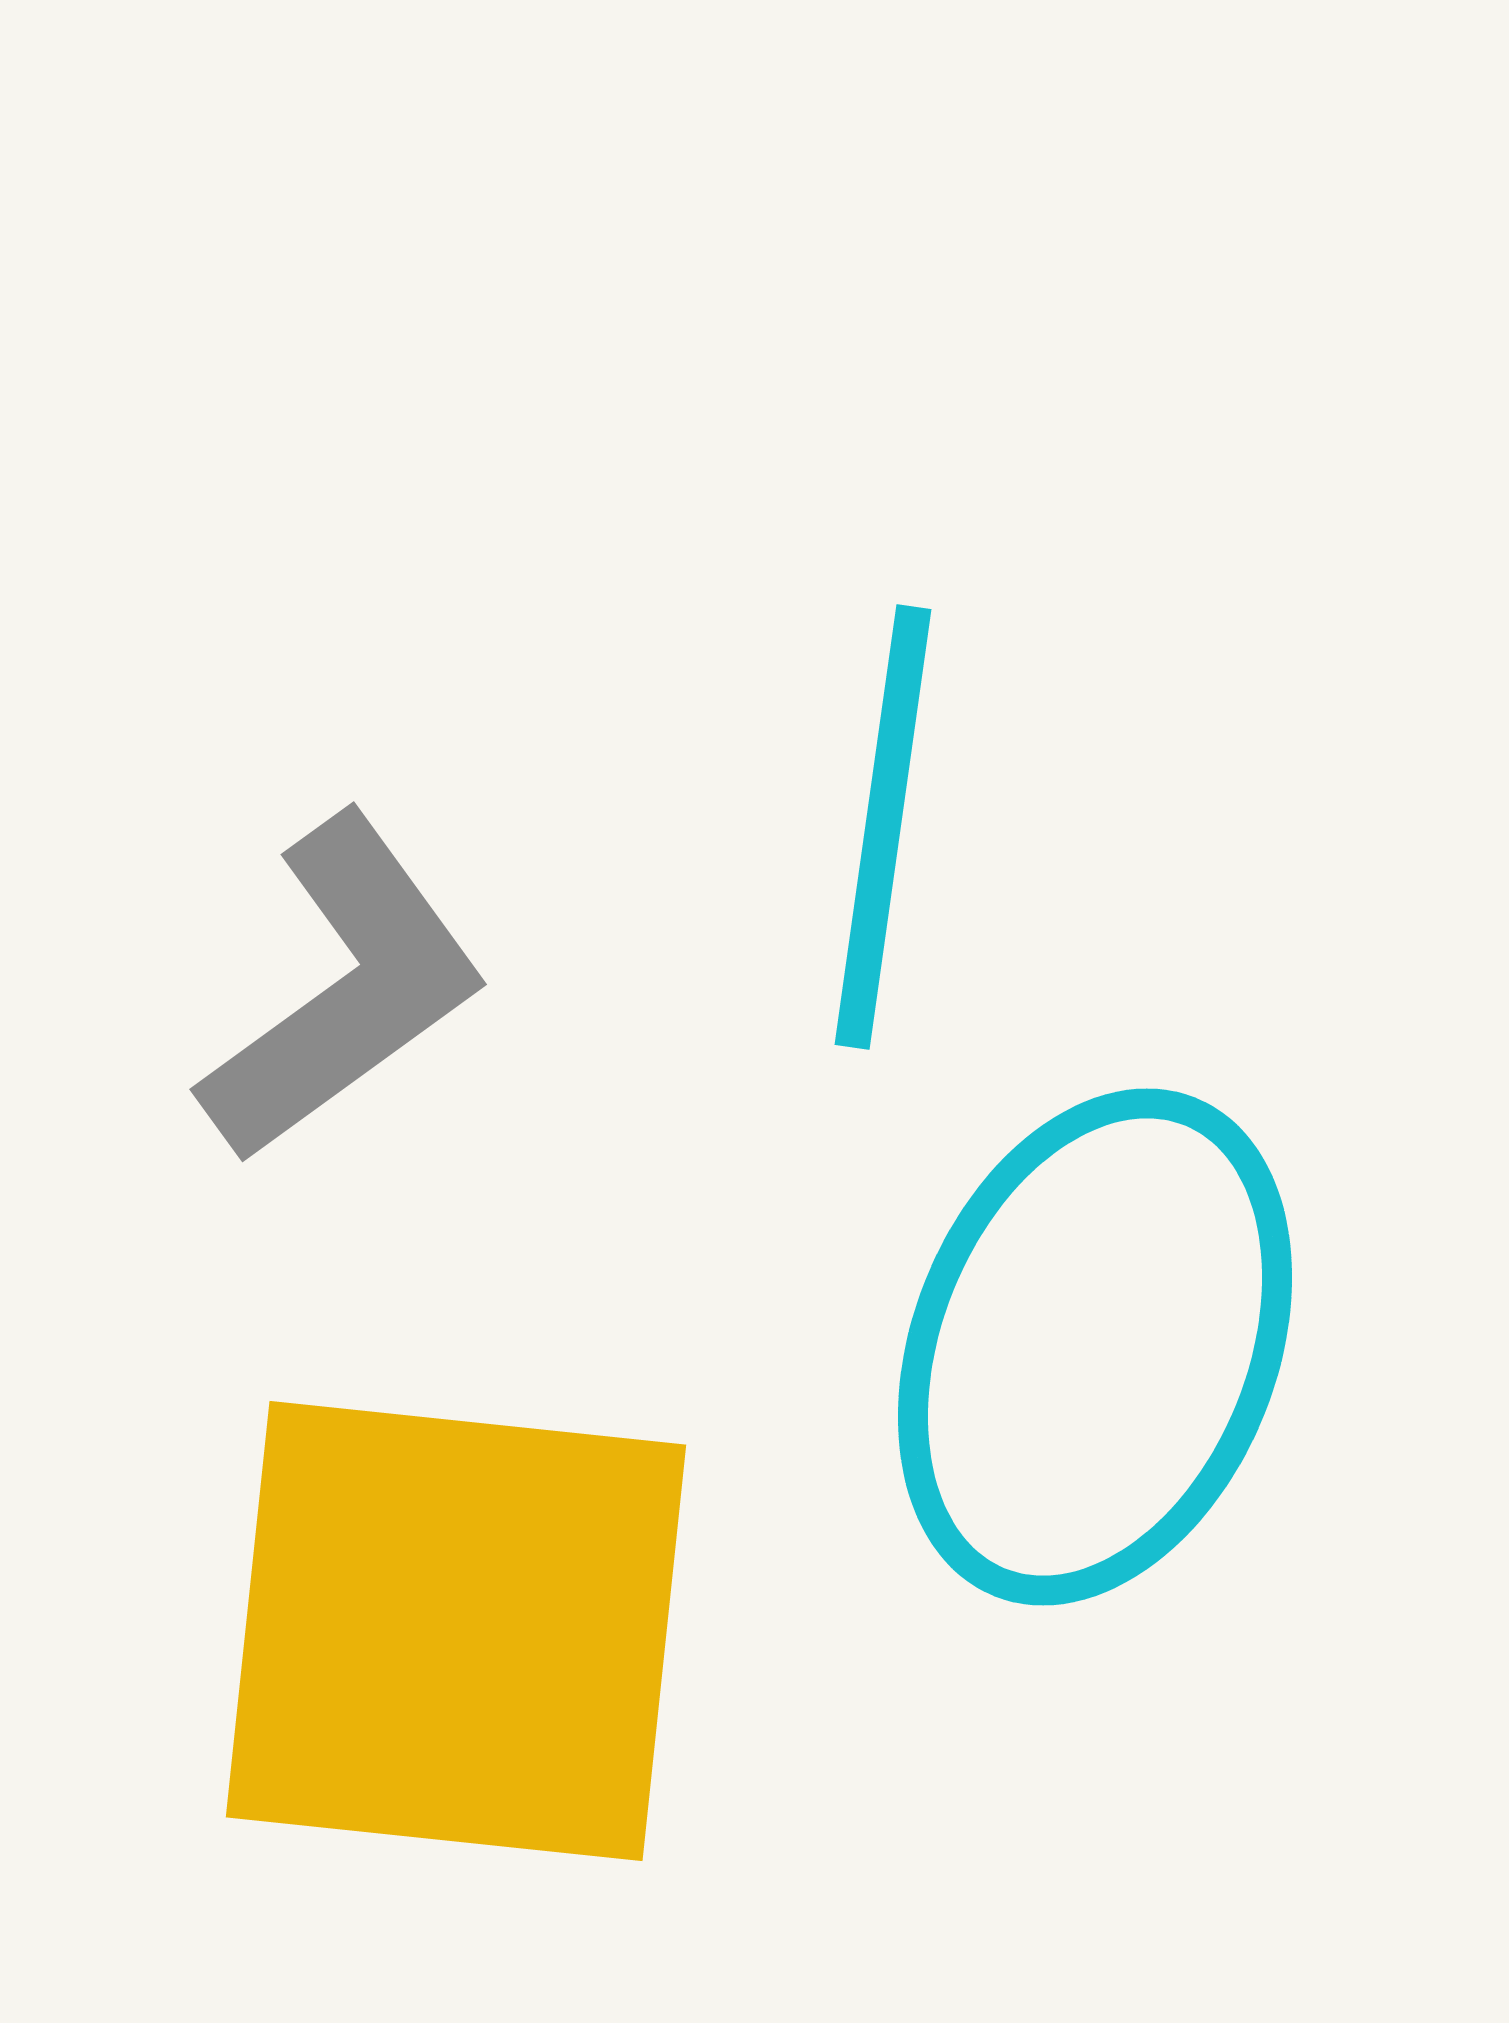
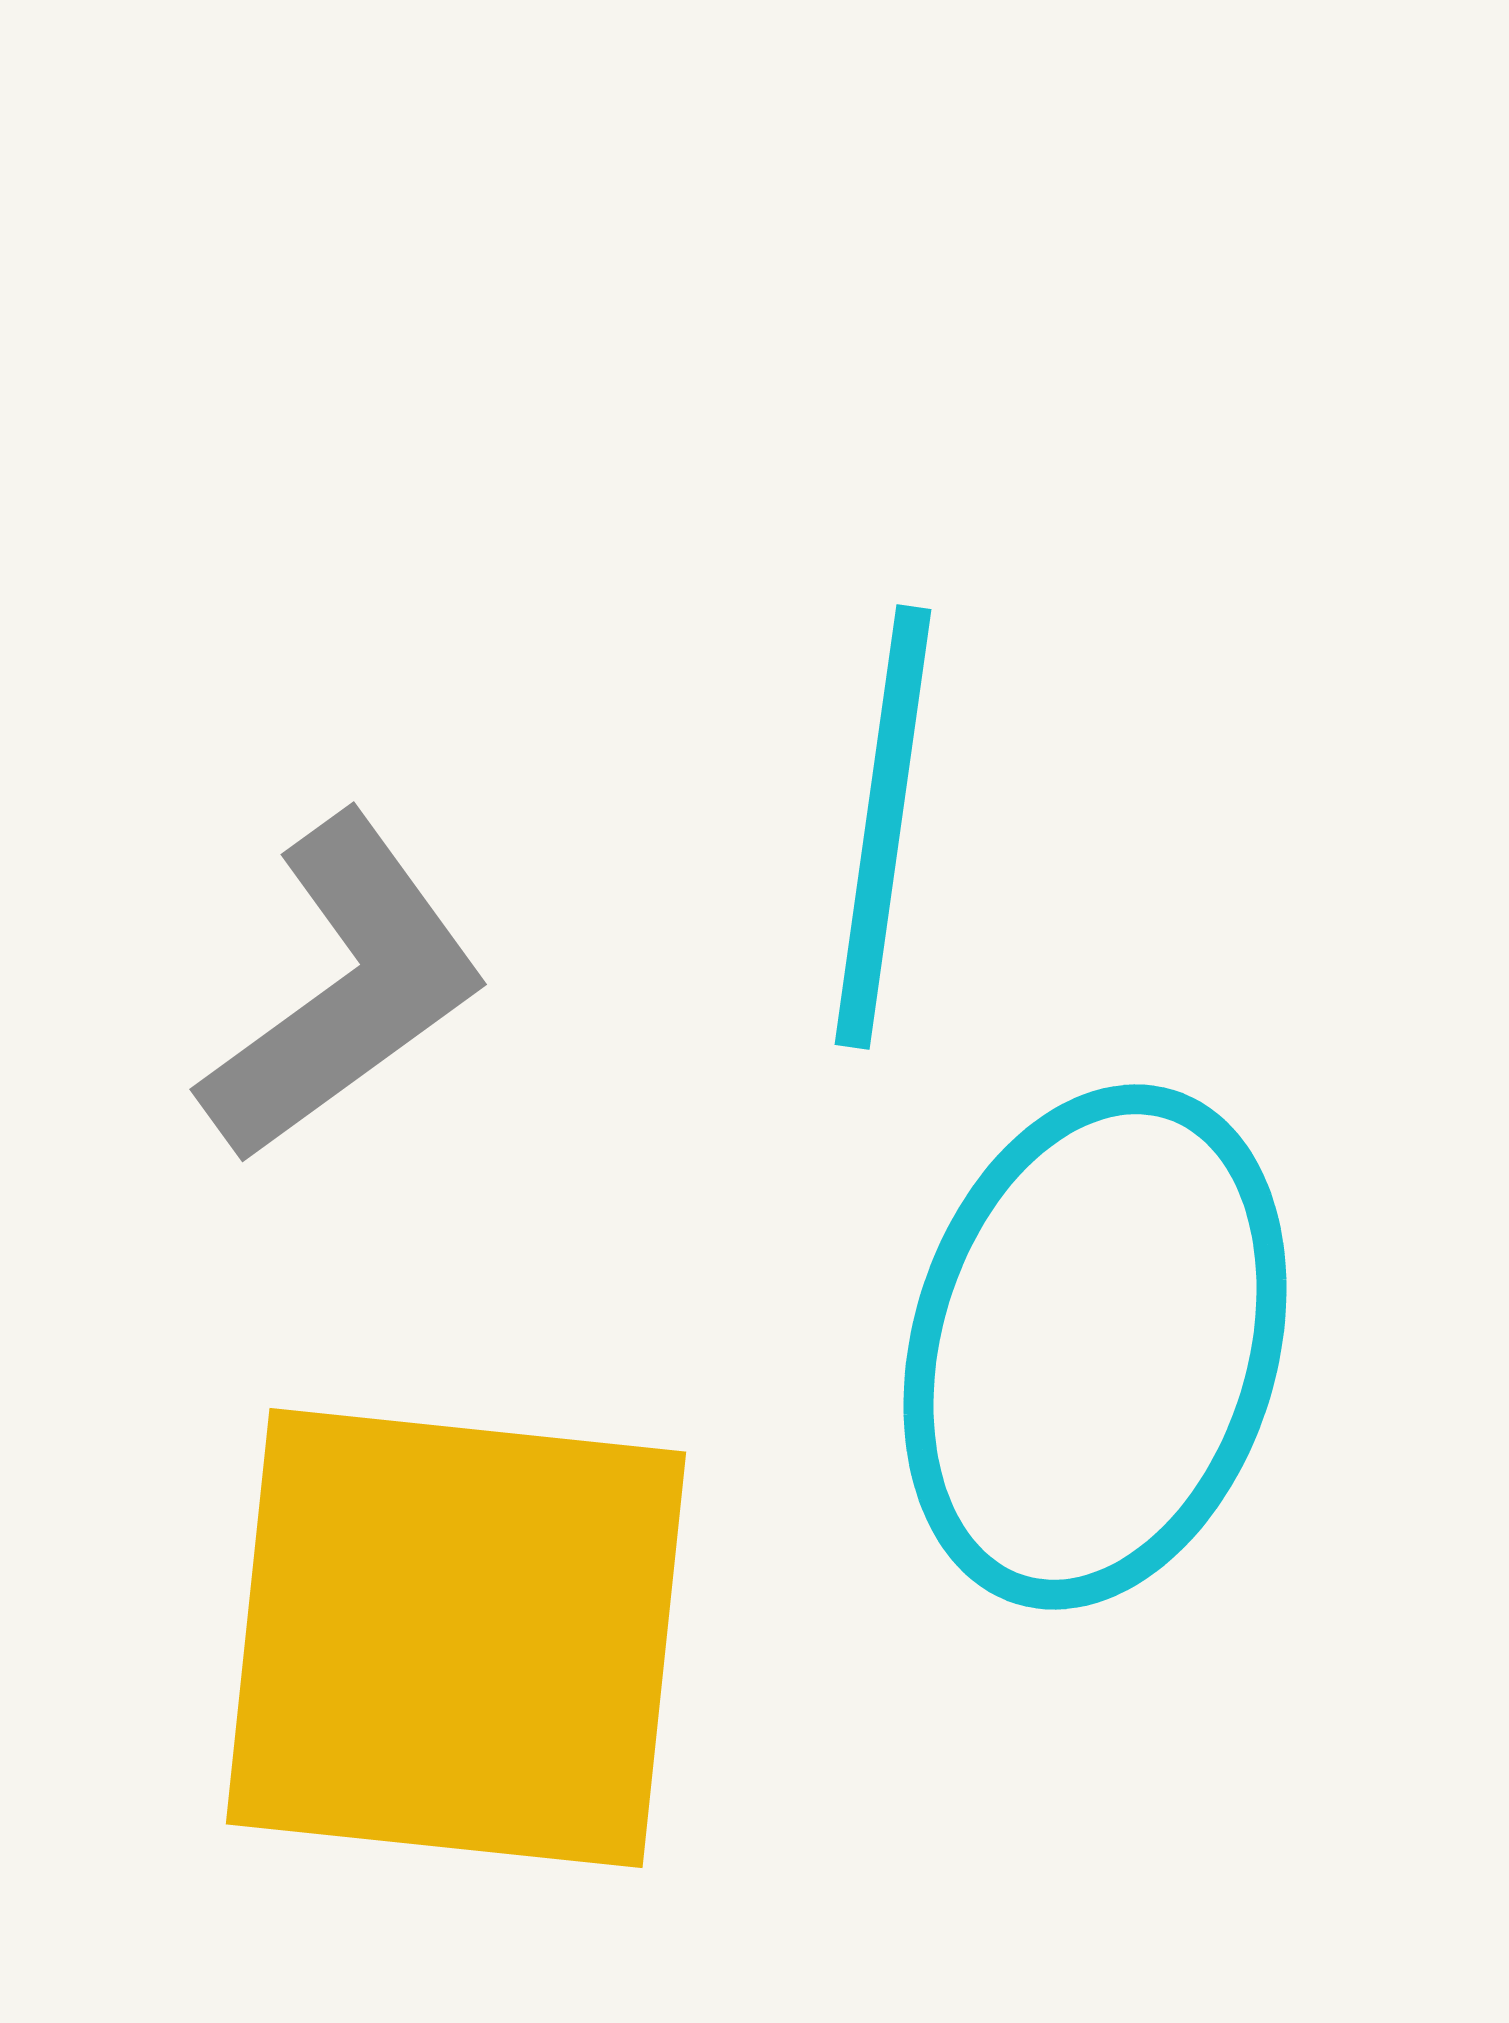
cyan ellipse: rotated 5 degrees counterclockwise
yellow square: moved 7 px down
